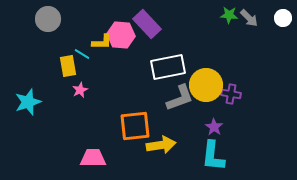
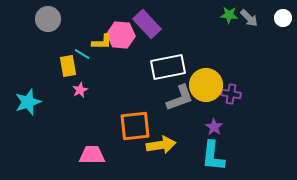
pink trapezoid: moved 1 px left, 3 px up
